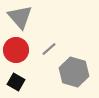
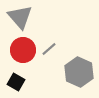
red circle: moved 7 px right
gray hexagon: moved 5 px right; rotated 8 degrees clockwise
